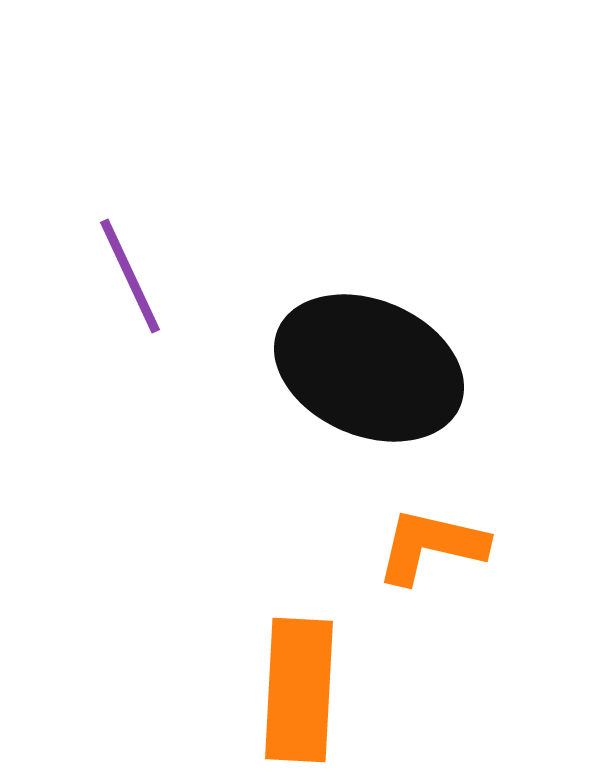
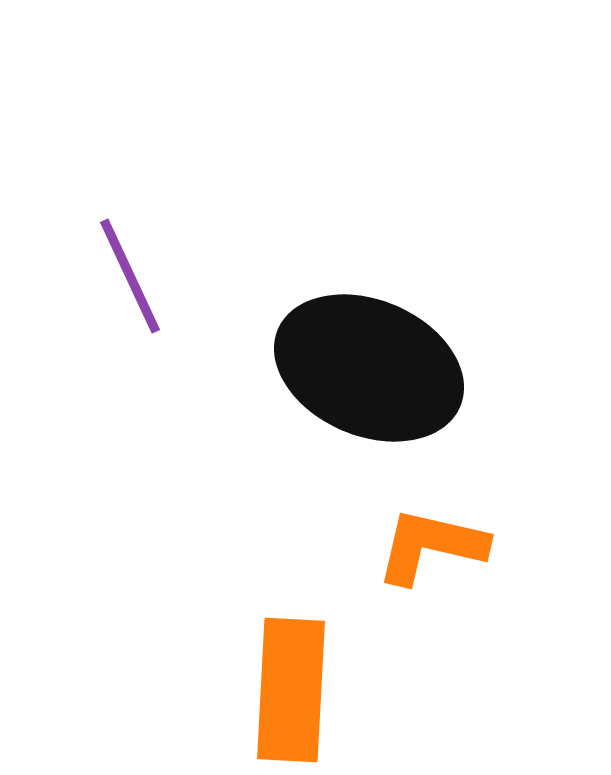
orange rectangle: moved 8 px left
